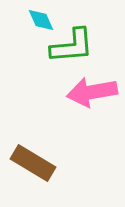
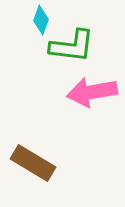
cyan diamond: rotated 44 degrees clockwise
green L-shape: rotated 12 degrees clockwise
